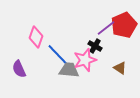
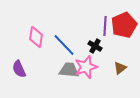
purple line: moved 1 px left, 2 px up; rotated 48 degrees counterclockwise
pink diamond: rotated 10 degrees counterclockwise
blue line: moved 6 px right, 10 px up
pink star: moved 1 px right, 7 px down
brown triangle: rotated 48 degrees clockwise
